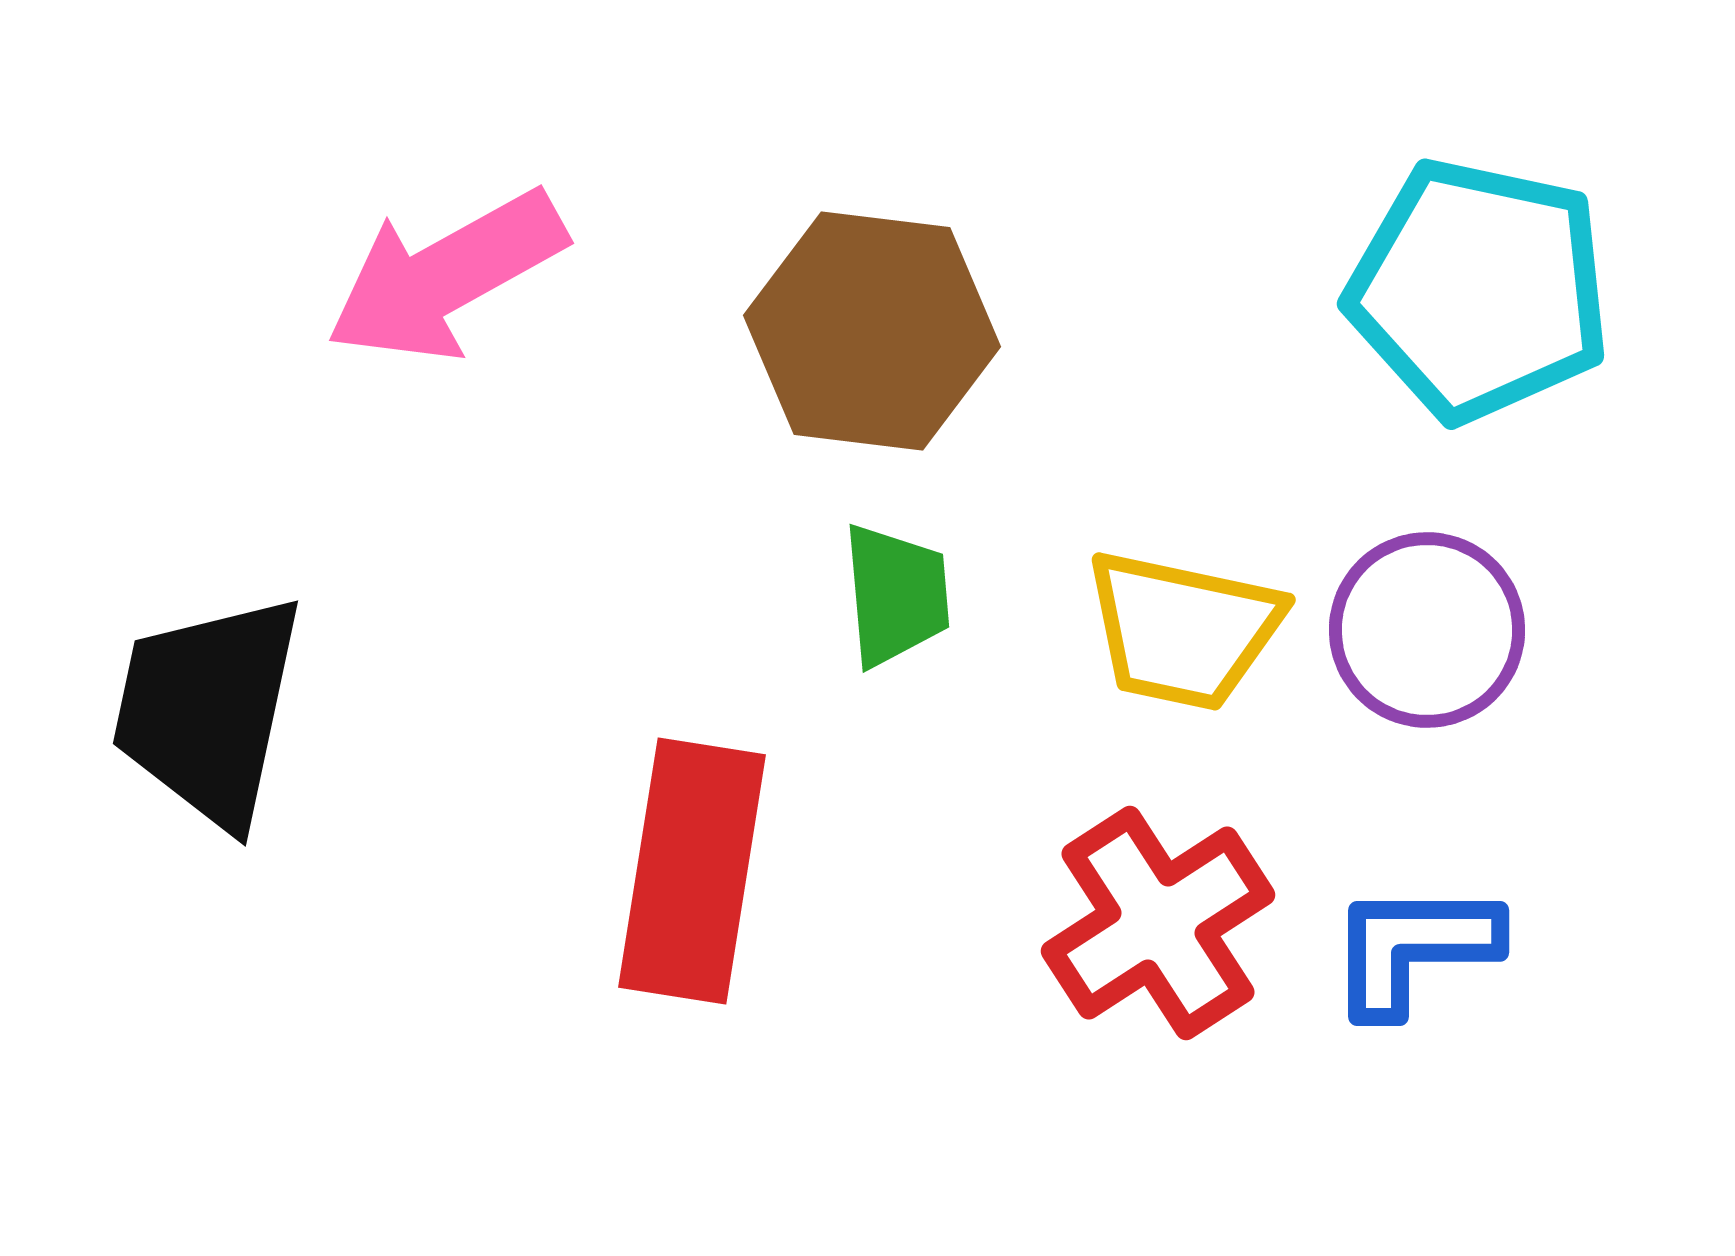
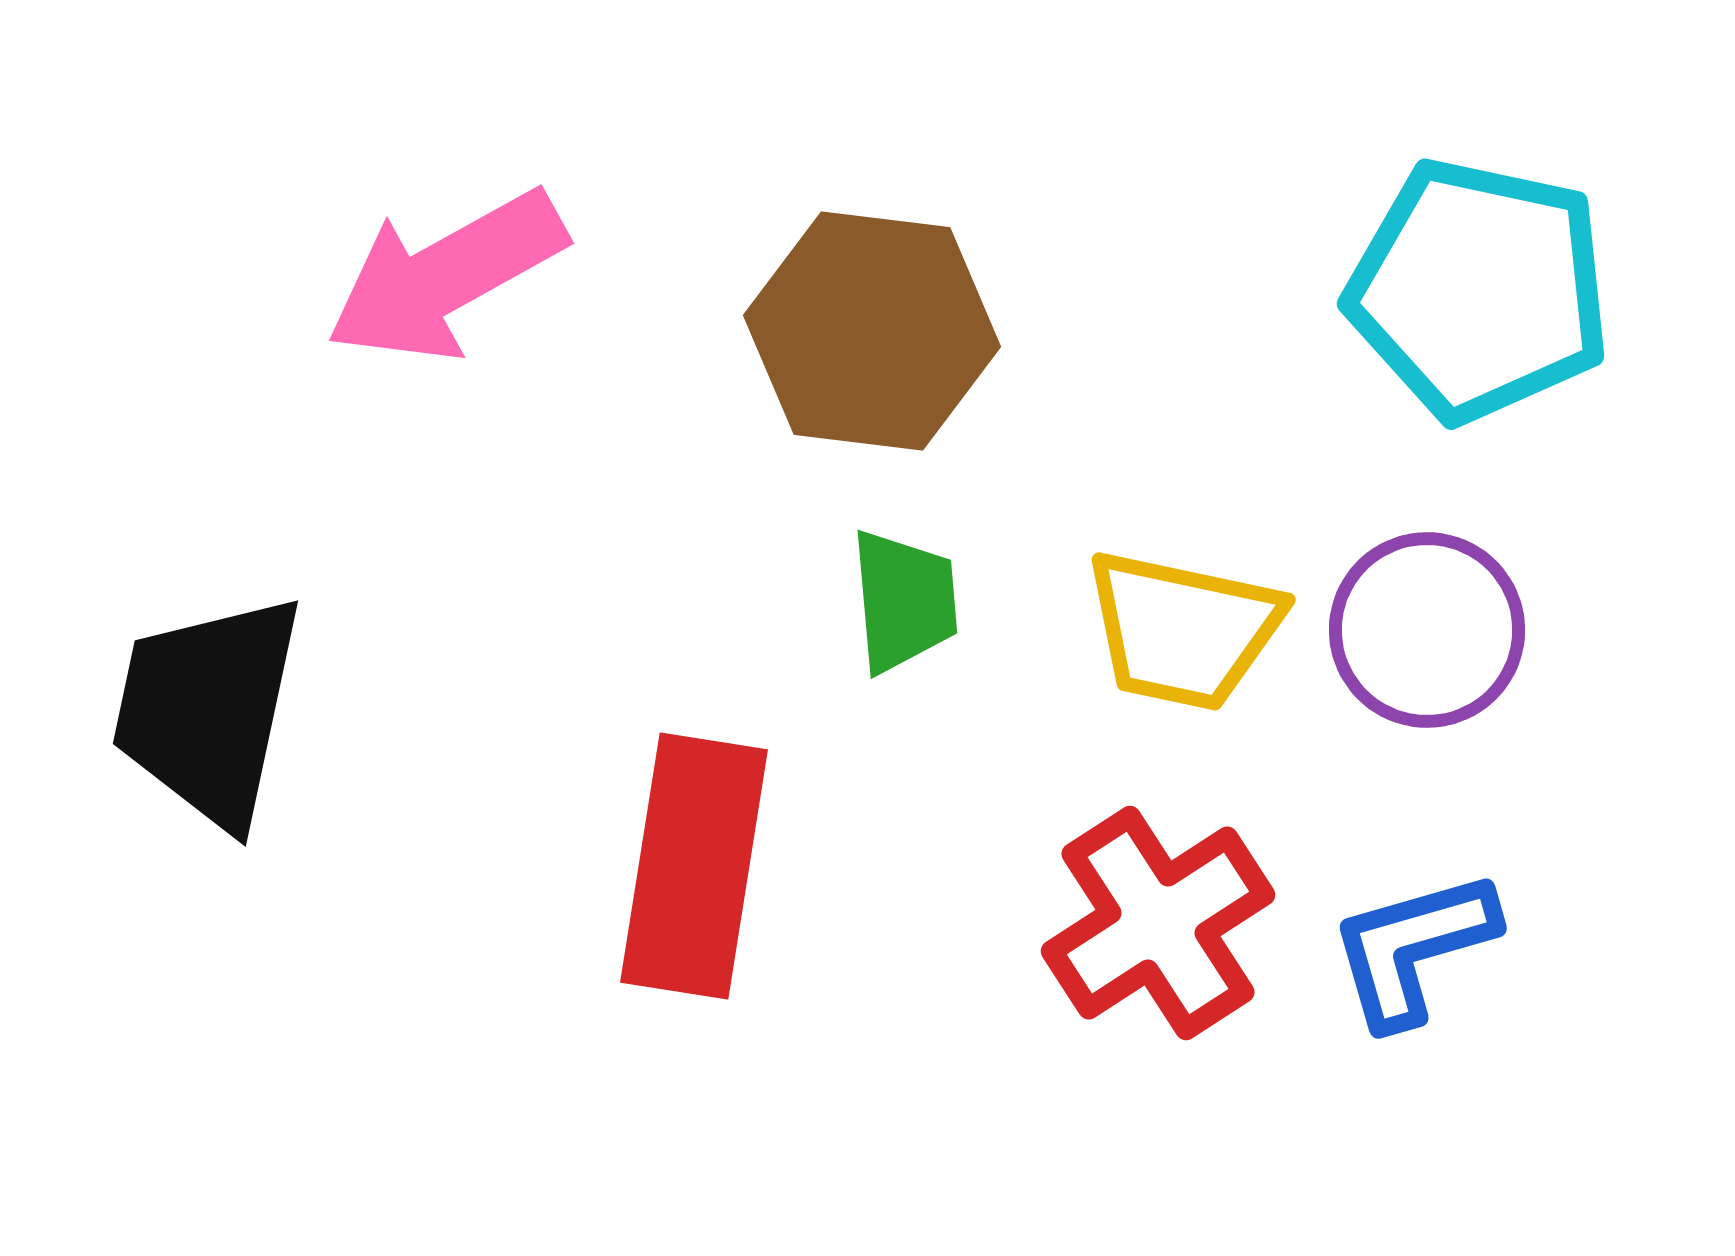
green trapezoid: moved 8 px right, 6 px down
red rectangle: moved 2 px right, 5 px up
blue L-shape: rotated 16 degrees counterclockwise
